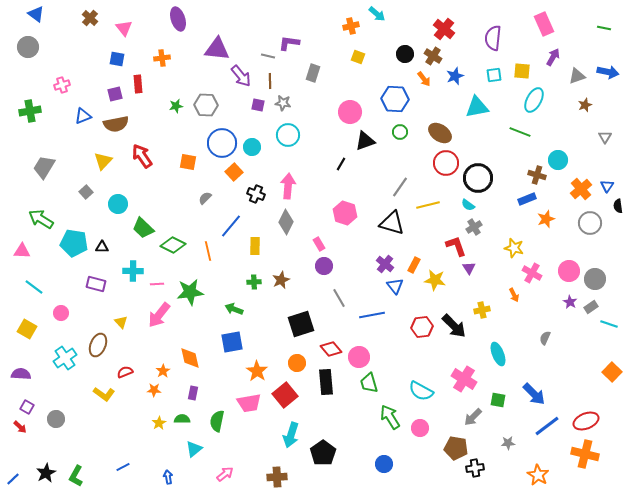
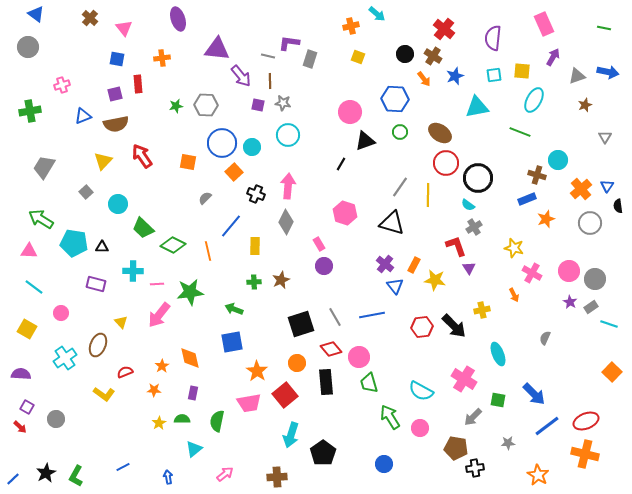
gray rectangle at (313, 73): moved 3 px left, 14 px up
yellow line at (428, 205): moved 10 px up; rotated 75 degrees counterclockwise
pink triangle at (22, 251): moved 7 px right
gray line at (339, 298): moved 4 px left, 19 px down
orange star at (163, 371): moved 1 px left, 5 px up
